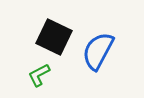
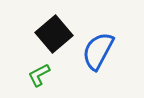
black square: moved 3 px up; rotated 24 degrees clockwise
